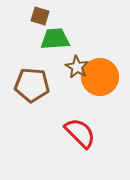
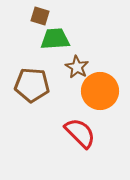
orange circle: moved 14 px down
